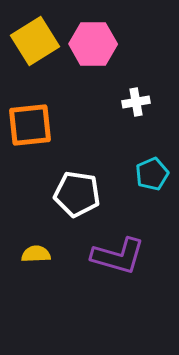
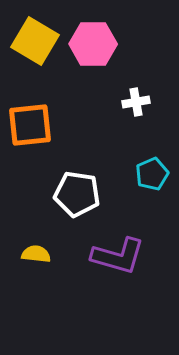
yellow square: rotated 27 degrees counterclockwise
yellow semicircle: rotated 8 degrees clockwise
